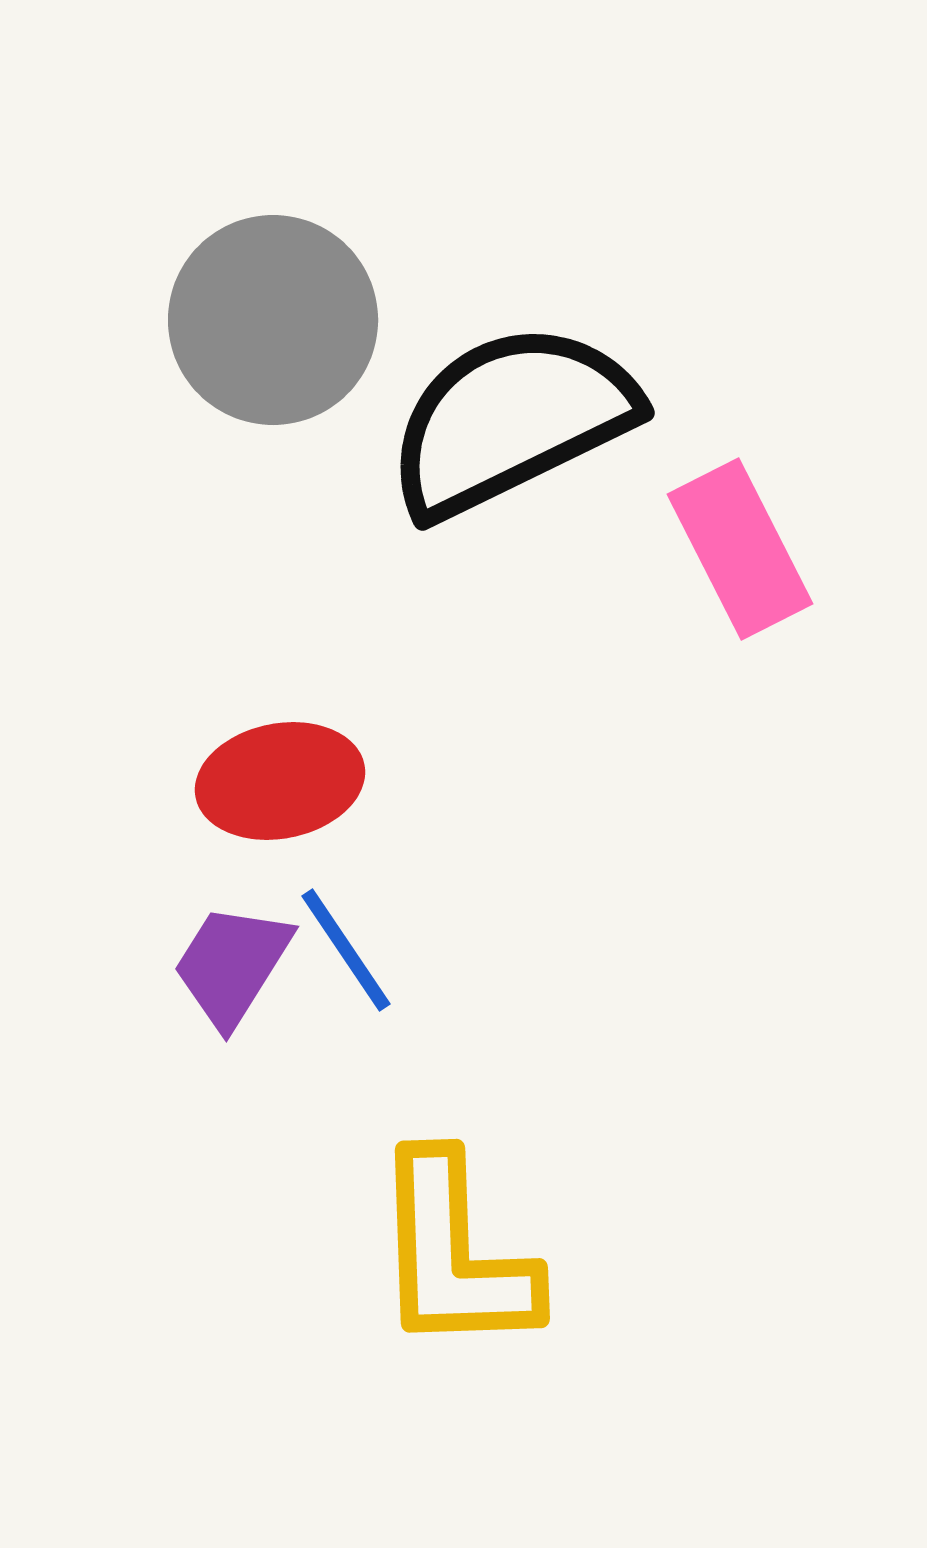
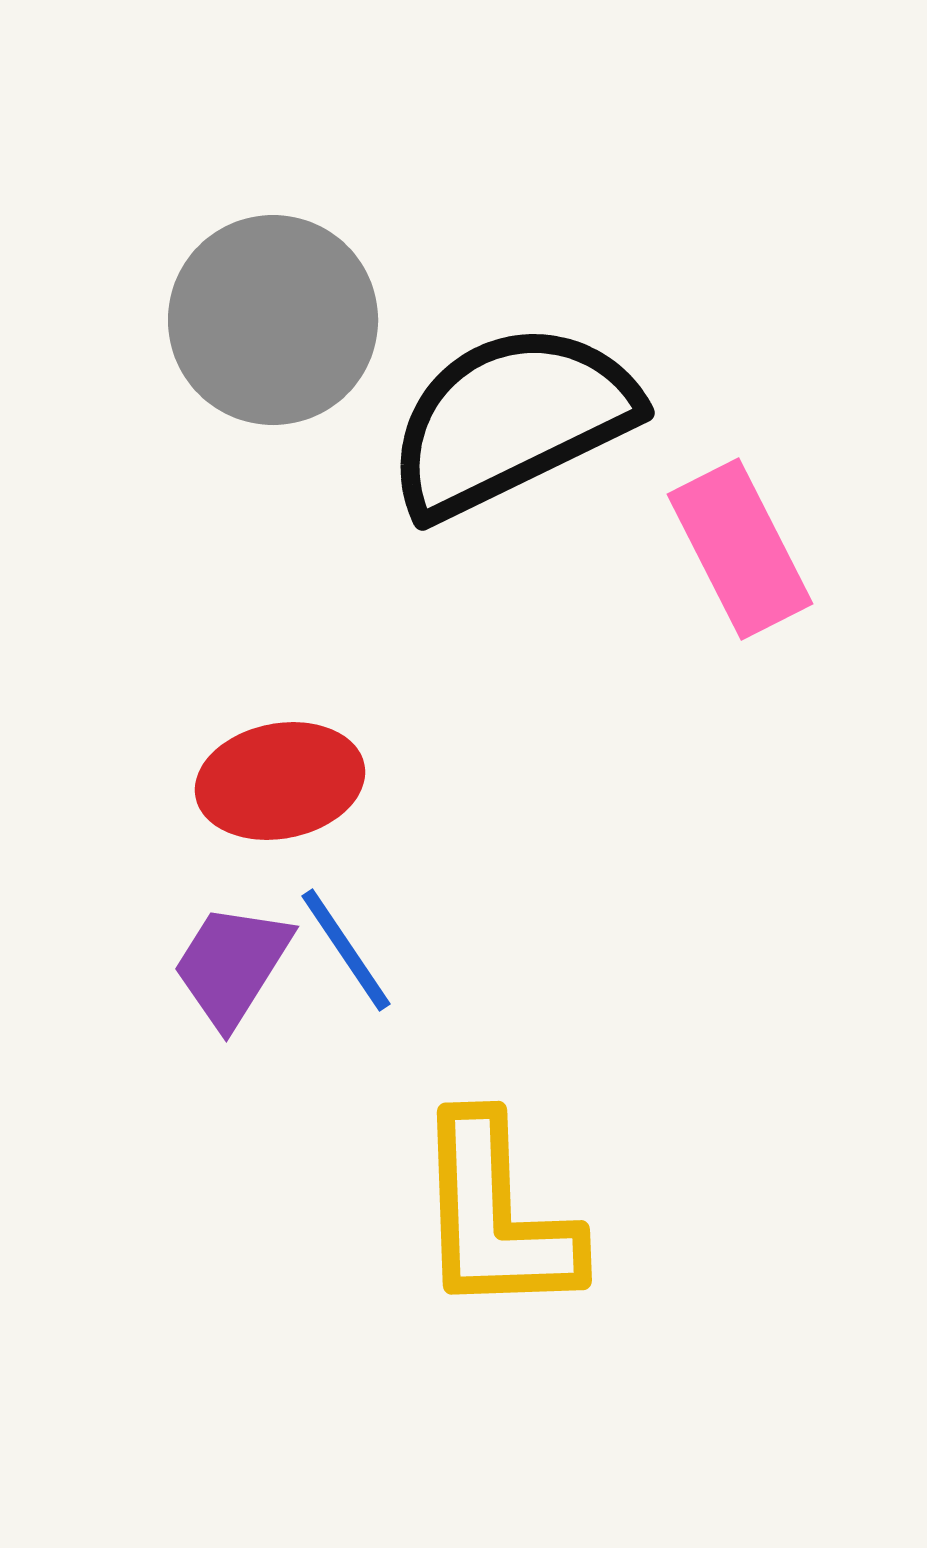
yellow L-shape: moved 42 px right, 38 px up
